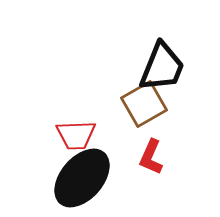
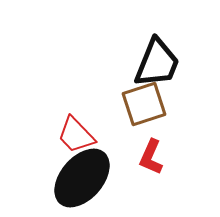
black trapezoid: moved 5 px left, 4 px up
brown square: rotated 12 degrees clockwise
red trapezoid: rotated 48 degrees clockwise
